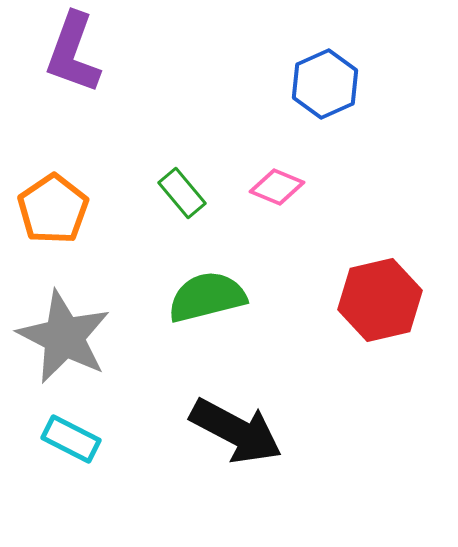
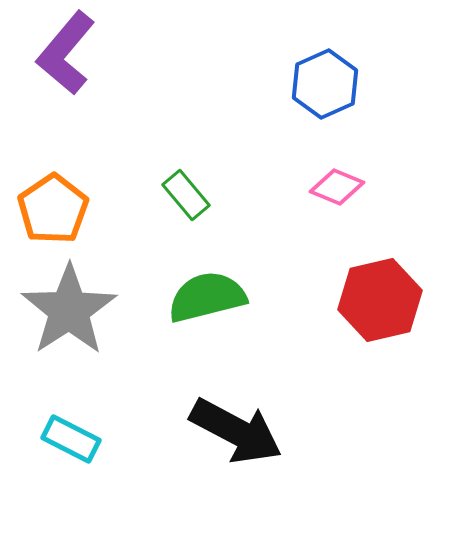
purple L-shape: moved 7 px left; rotated 20 degrees clockwise
pink diamond: moved 60 px right
green rectangle: moved 4 px right, 2 px down
gray star: moved 5 px right, 27 px up; rotated 12 degrees clockwise
